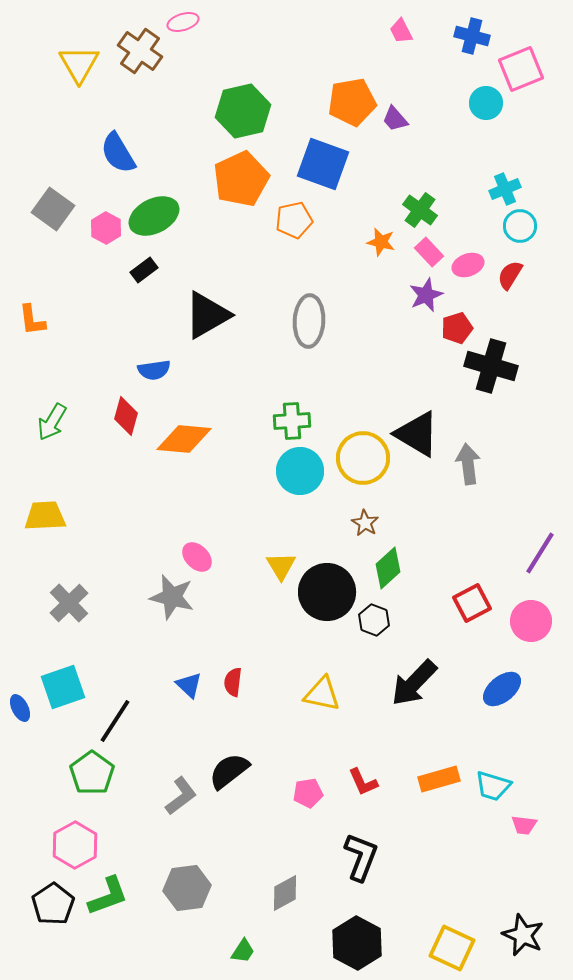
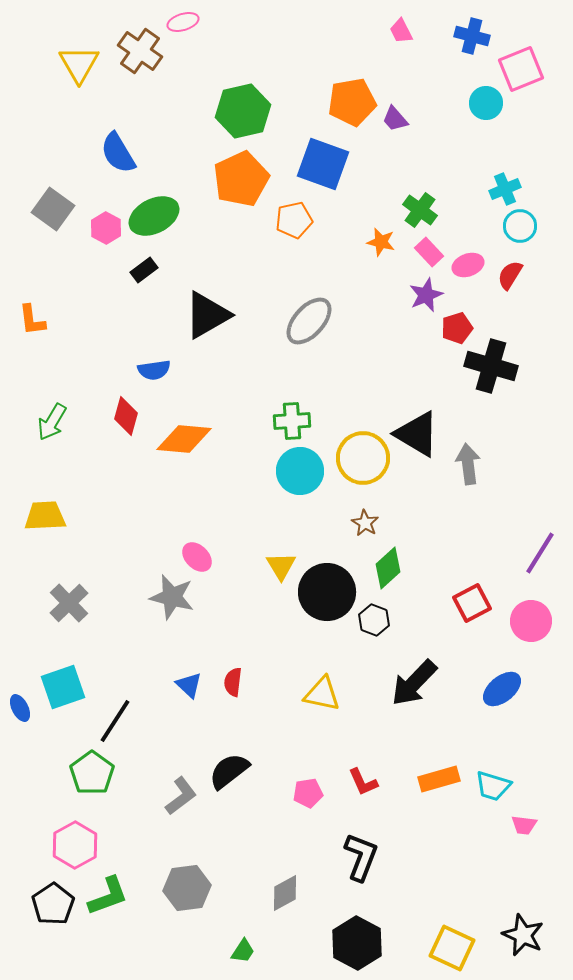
gray ellipse at (309, 321): rotated 39 degrees clockwise
